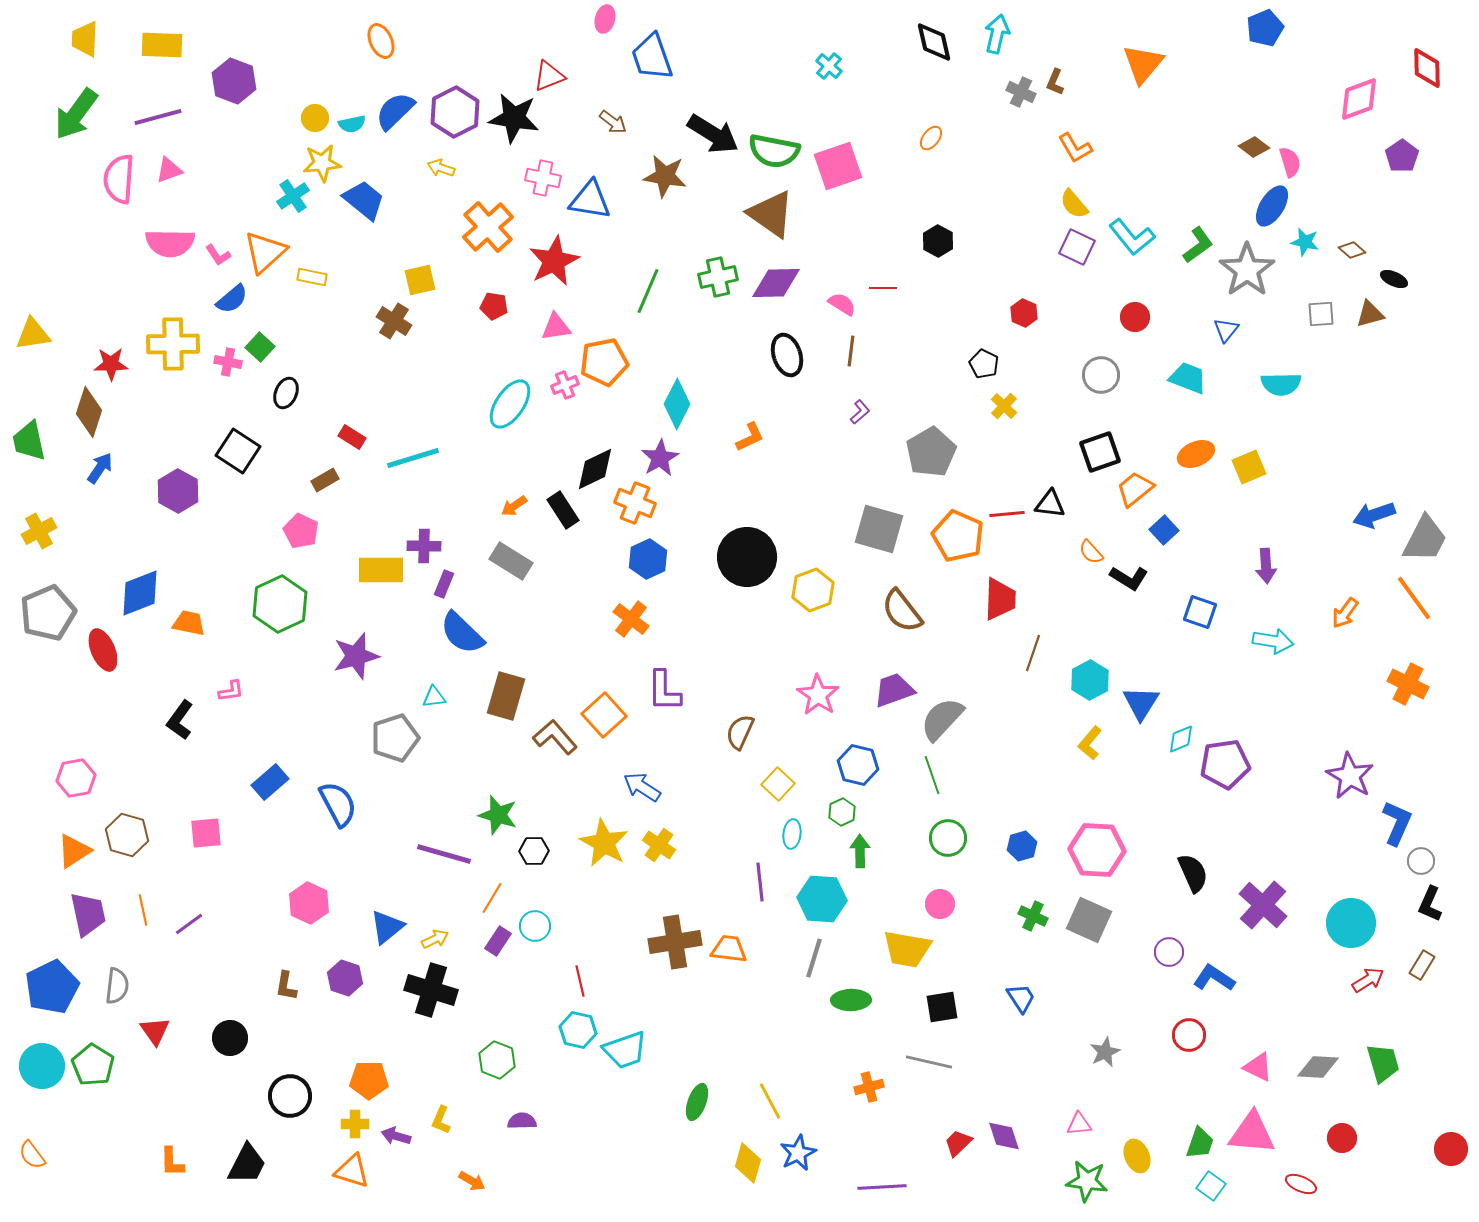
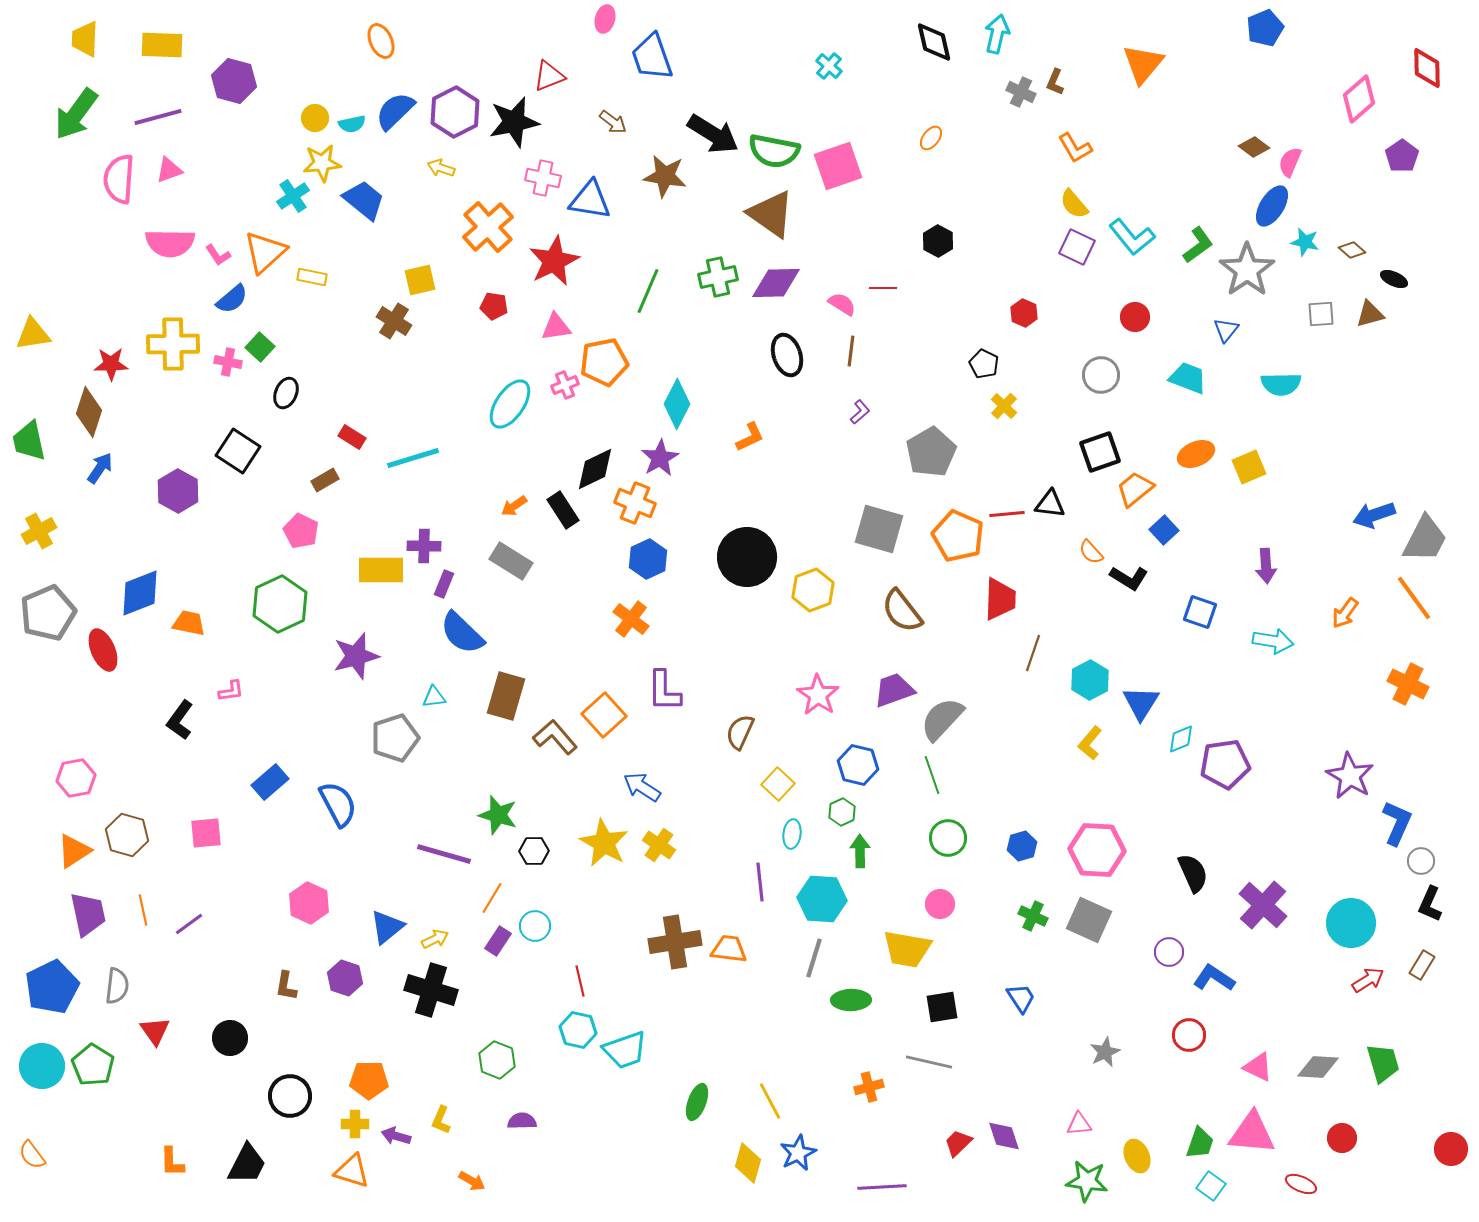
purple hexagon at (234, 81): rotated 6 degrees counterclockwise
pink diamond at (1359, 99): rotated 21 degrees counterclockwise
black star at (514, 118): moved 4 px down; rotated 21 degrees counterclockwise
pink semicircle at (1290, 162): rotated 140 degrees counterclockwise
